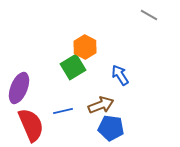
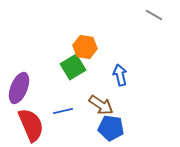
gray line: moved 5 px right
orange hexagon: rotated 20 degrees counterclockwise
blue arrow: rotated 20 degrees clockwise
brown arrow: rotated 55 degrees clockwise
